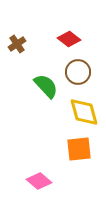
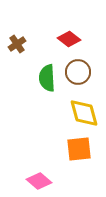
green semicircle: moved 1 px right, 8 px up; rotated 140 degrees counterclockwise
yellow diamond: moved 1 px down
